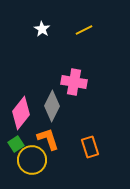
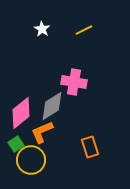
gray diamond: rotated 32 degrees clockwise
pink diamond: rotated 12 degrees clockwise
orange L-shape: moved 6 px left, 7 px up; rotated 95 degrees counterclockwise
yellow circle: moved 1 px left
